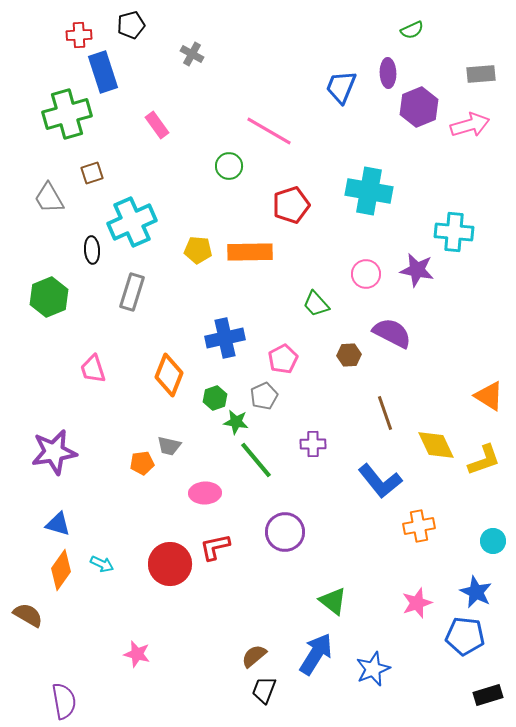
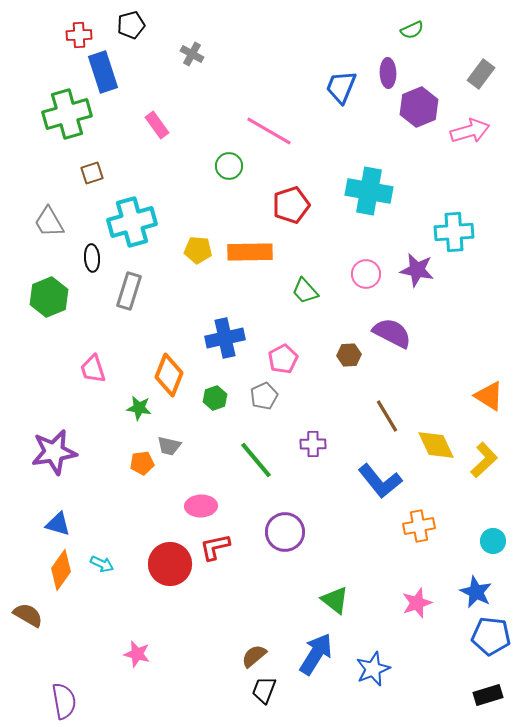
gray rectangle at (481, 74): rotated 48 degrees counterclockwise
pink arrow at (470, 125): moved 6 px down
gray trapezoid at (49, 198): moved 24 px down
cyan cross at (132, 222): rotated 9 degrees clockwise
cyan cross at (454, 232): rotated 9 degrees counterclockwise
black ellipse at (92, 250): moved 8 px down
gray rectangle at (132, 292): moved 3 px left, 1 px up
green trapezoid at (316, 304): moved 11 px left, 13 px up
brown line at (385, 413): moved 2 px right, 3 px down; rotated 12 degrees counterclockwise
green star at (236, 422): moved 97 px left, 14 px up
yellow L-shape at (484, 460): rotated 24 degrees counterclockwise
pink ellipse at (205, 493): moved 4 px left, 13 px down
green triangle at (333, 601): moved 2 px right, 1 px up
blue pentagon at (465, 636): moved 26 px right
